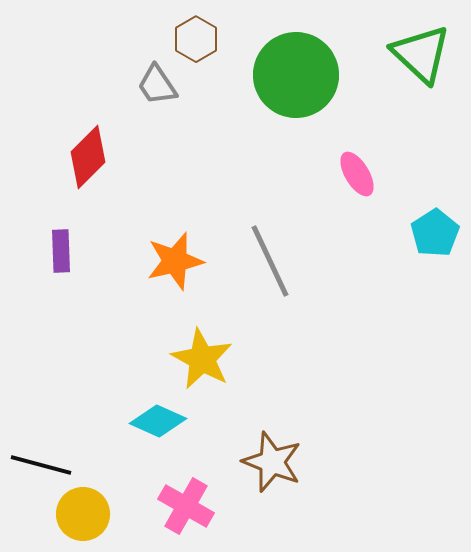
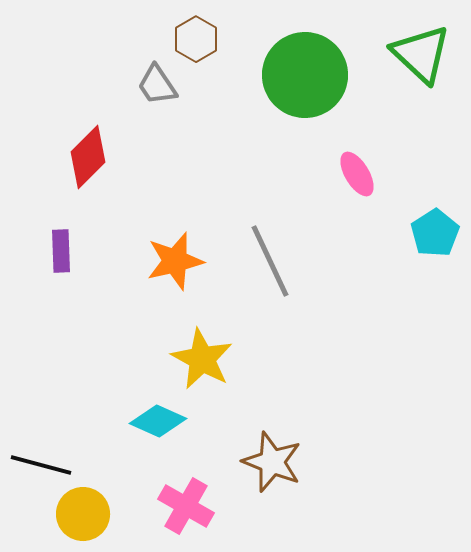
green circle: moved 9 px right
